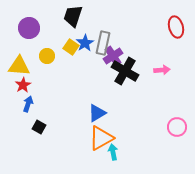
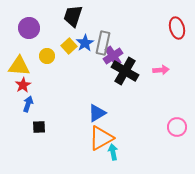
red ellipse: moved 1 px right, 1 px down
yellow square: moved 2 px left, 1 px up; rotated 14 degrees clockwise
pink arrow: moved 1 px left
black square: rotated 32 degrees counterclockwise
